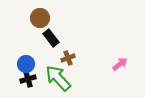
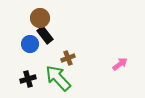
black rectangle: moved 6 px left, 3 px up
blue circle: moved 4 px right, 20 px up
